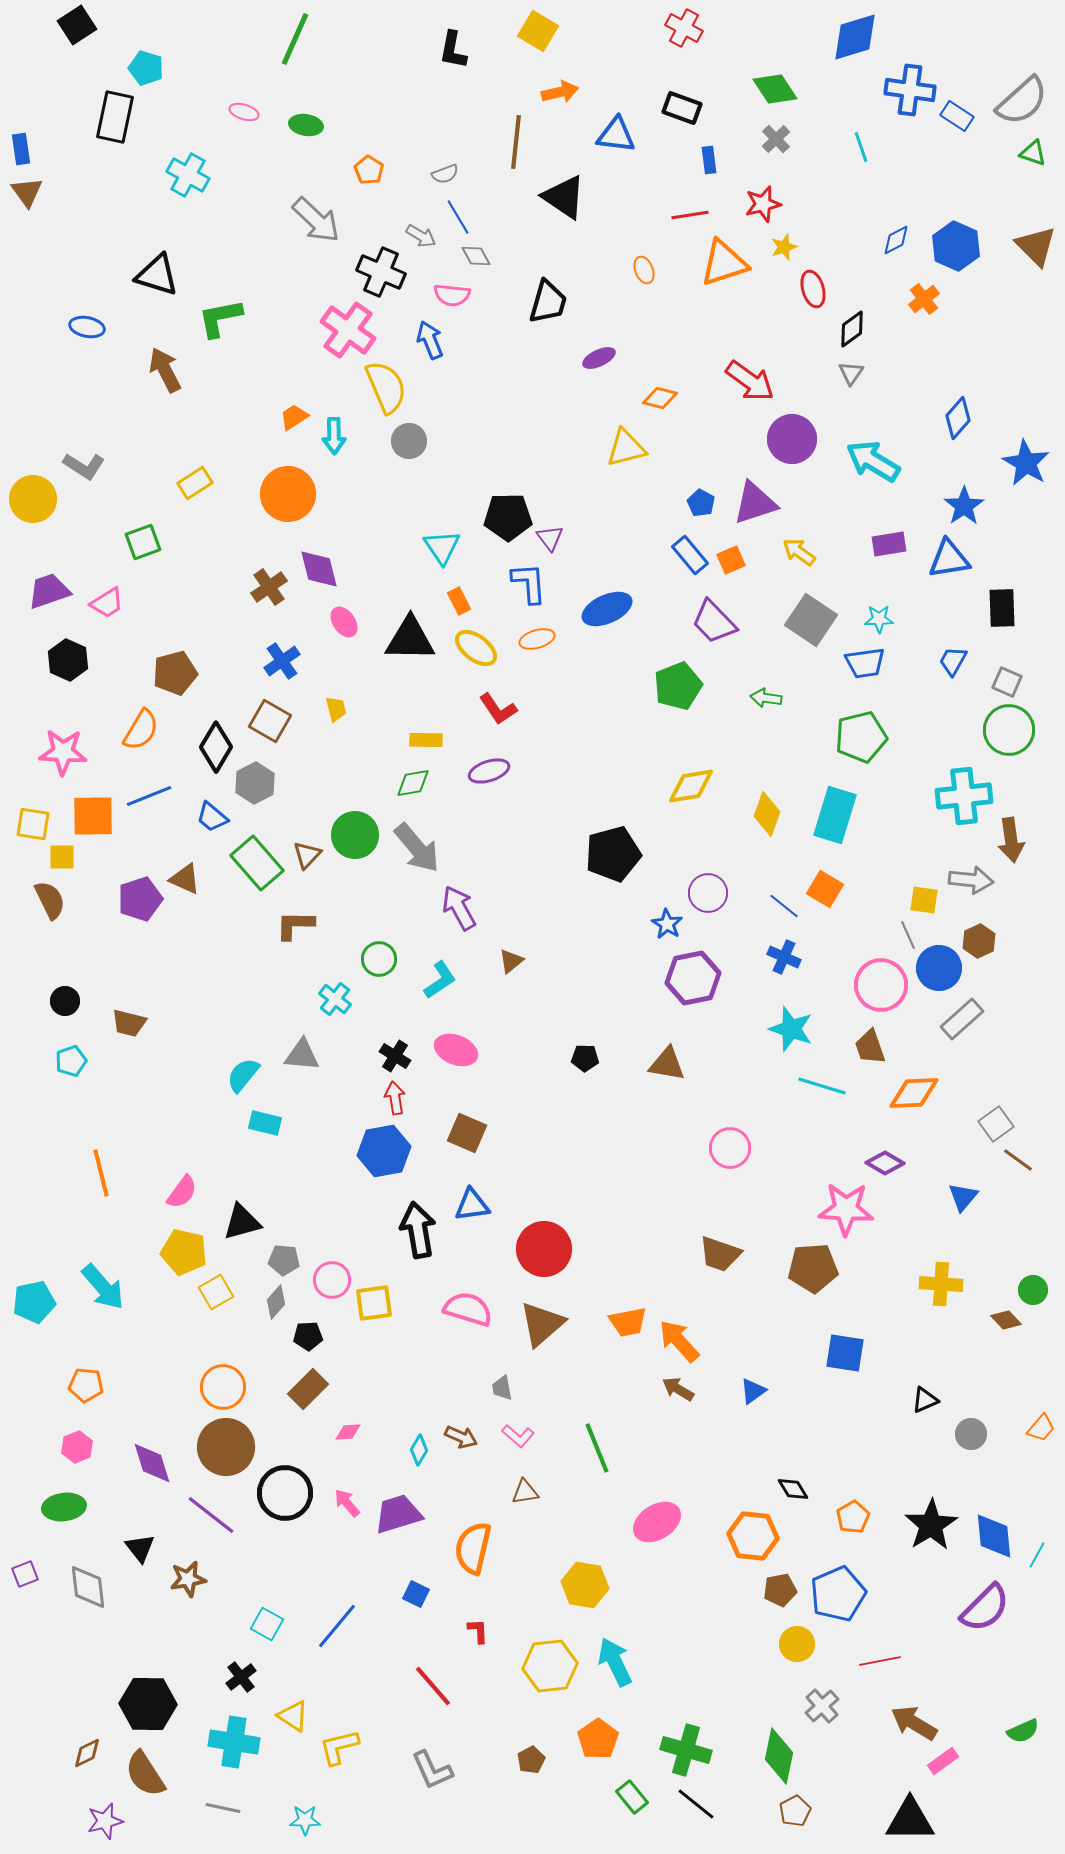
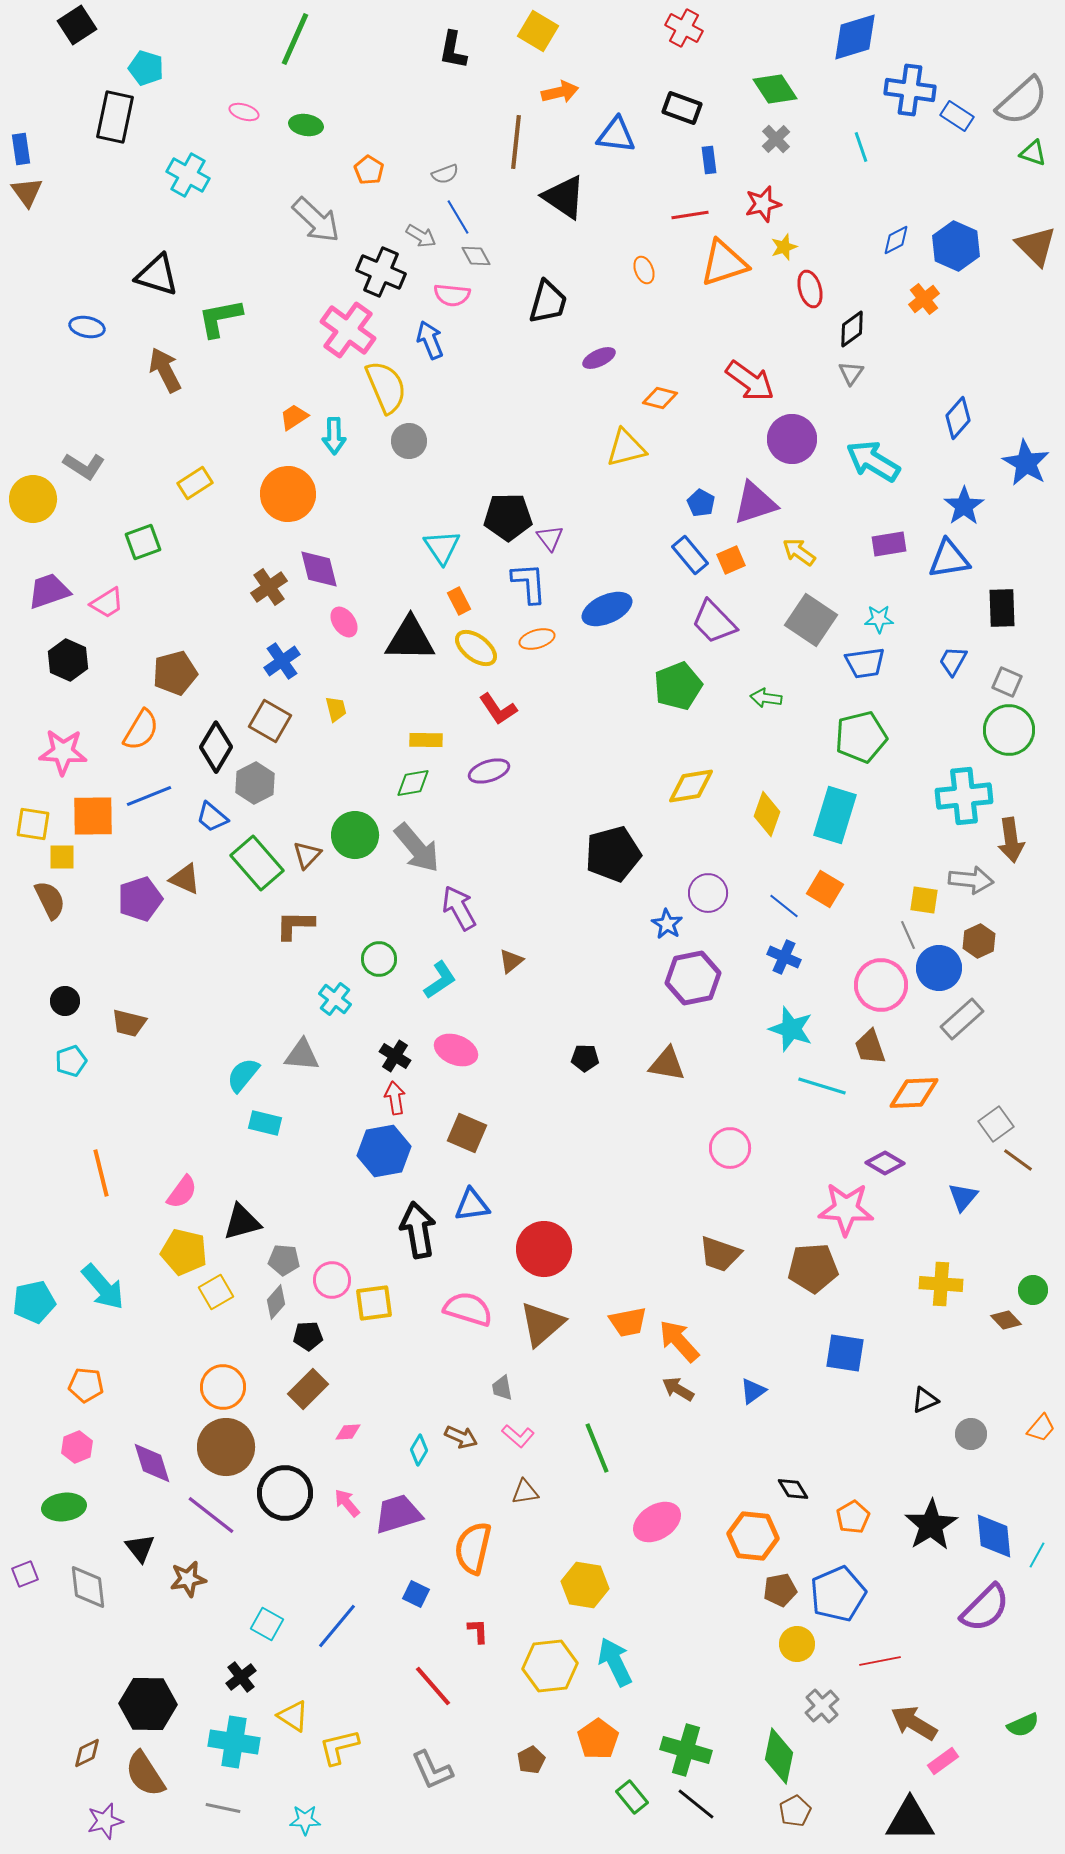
red ellipse at (813, 289): moved 3 px left
green semicircle at (1023, 1731): moved 6 px up
